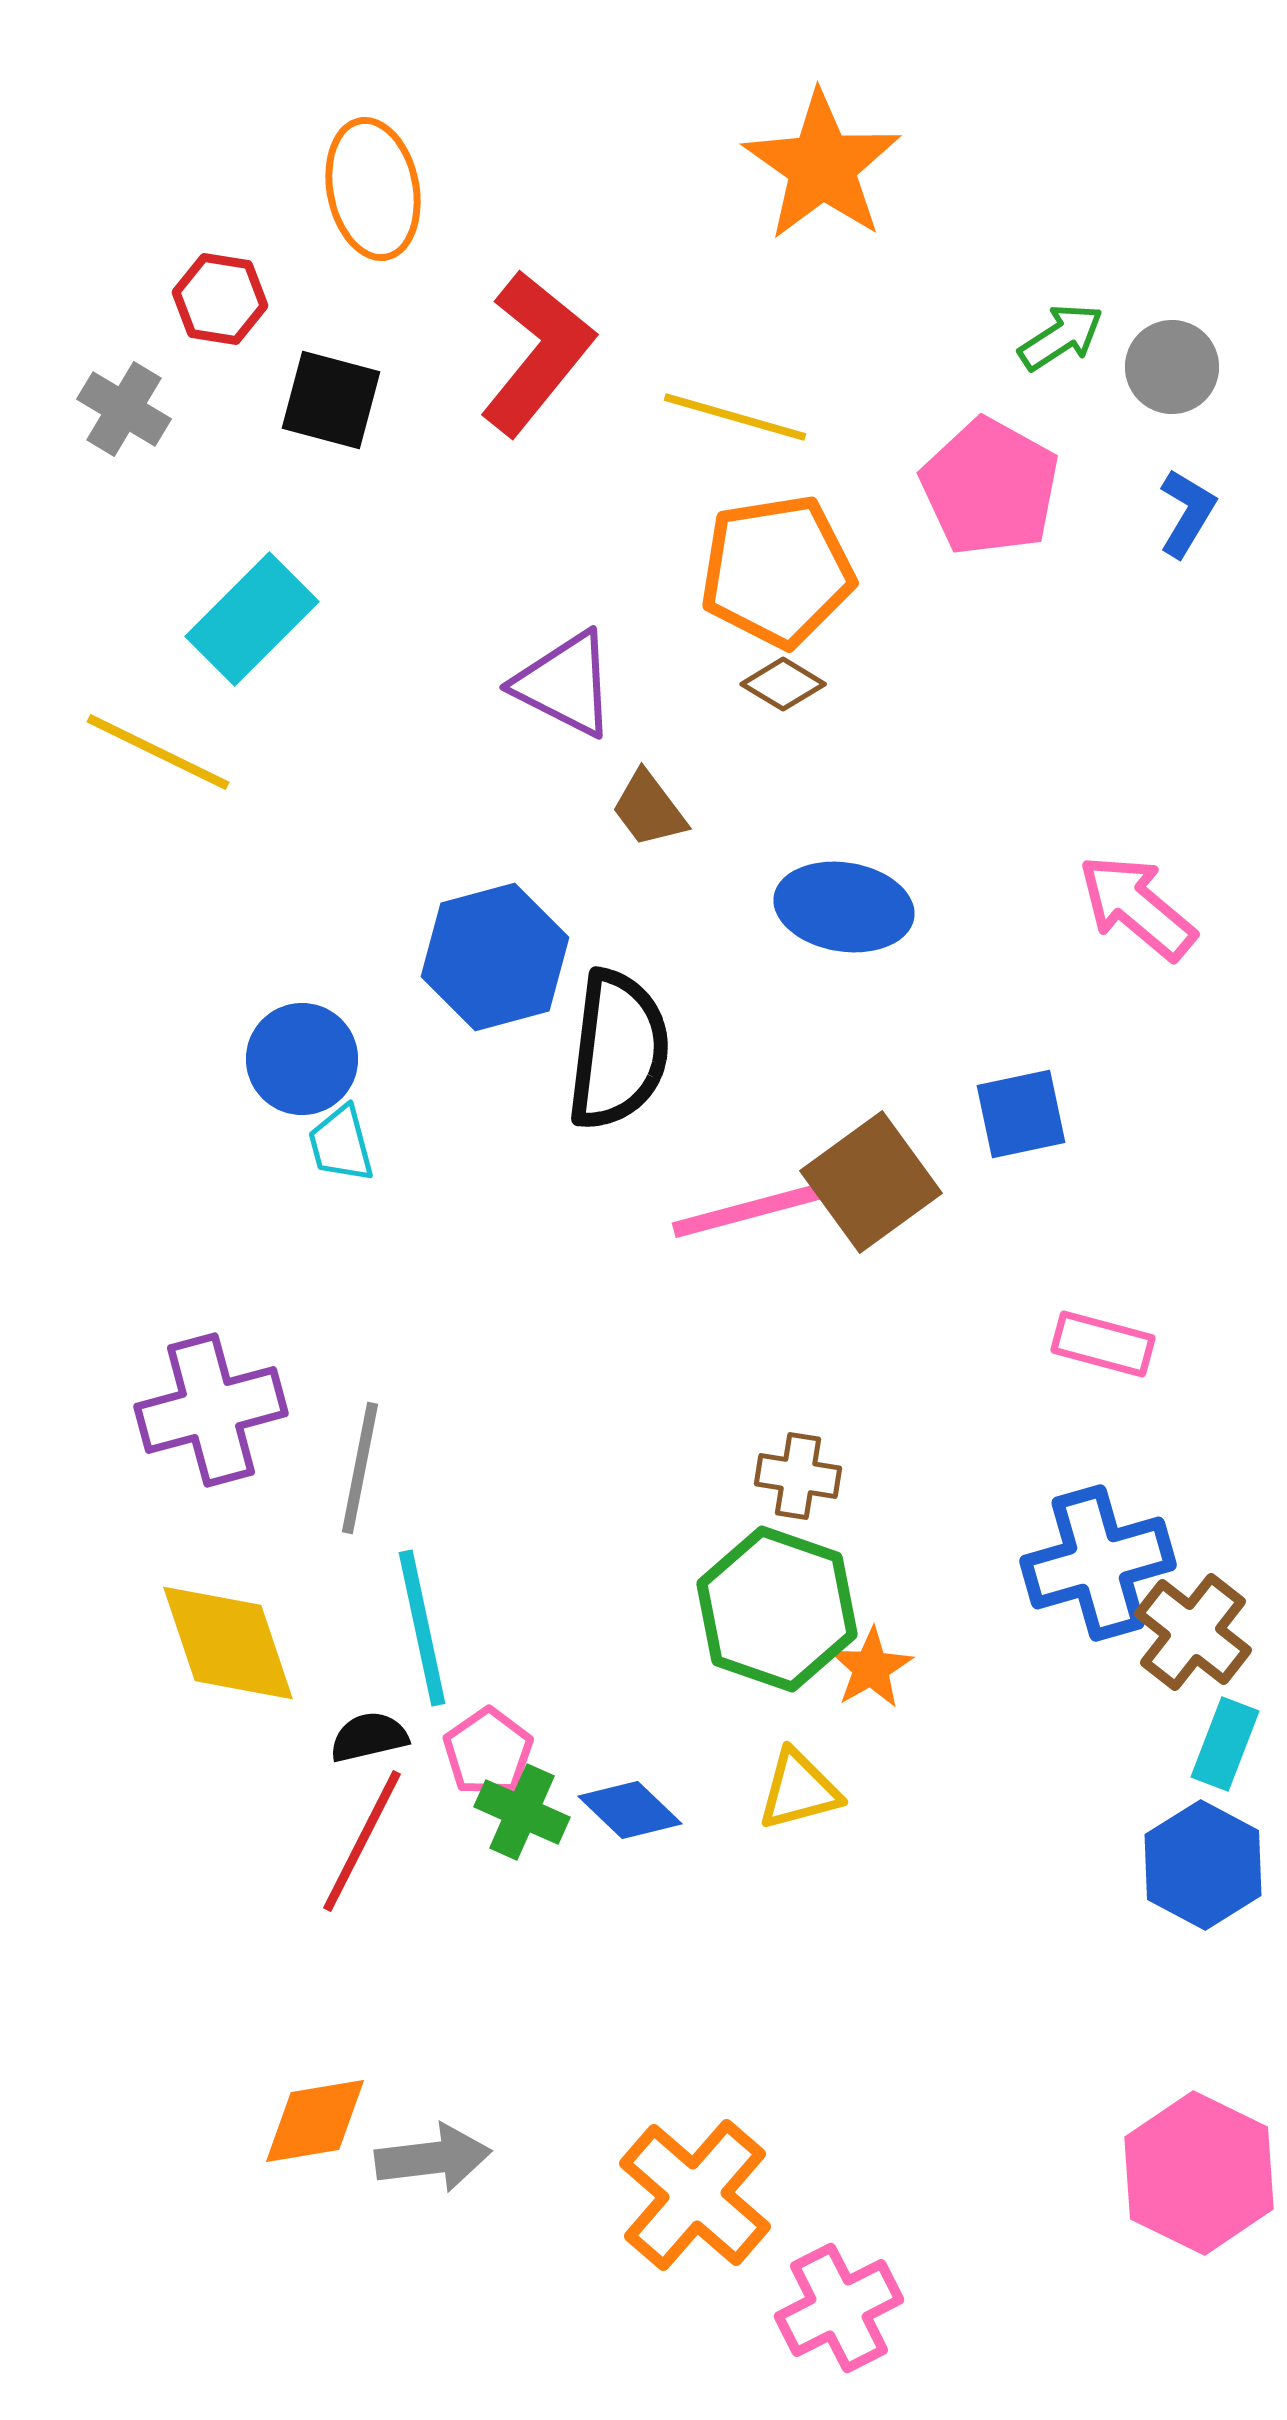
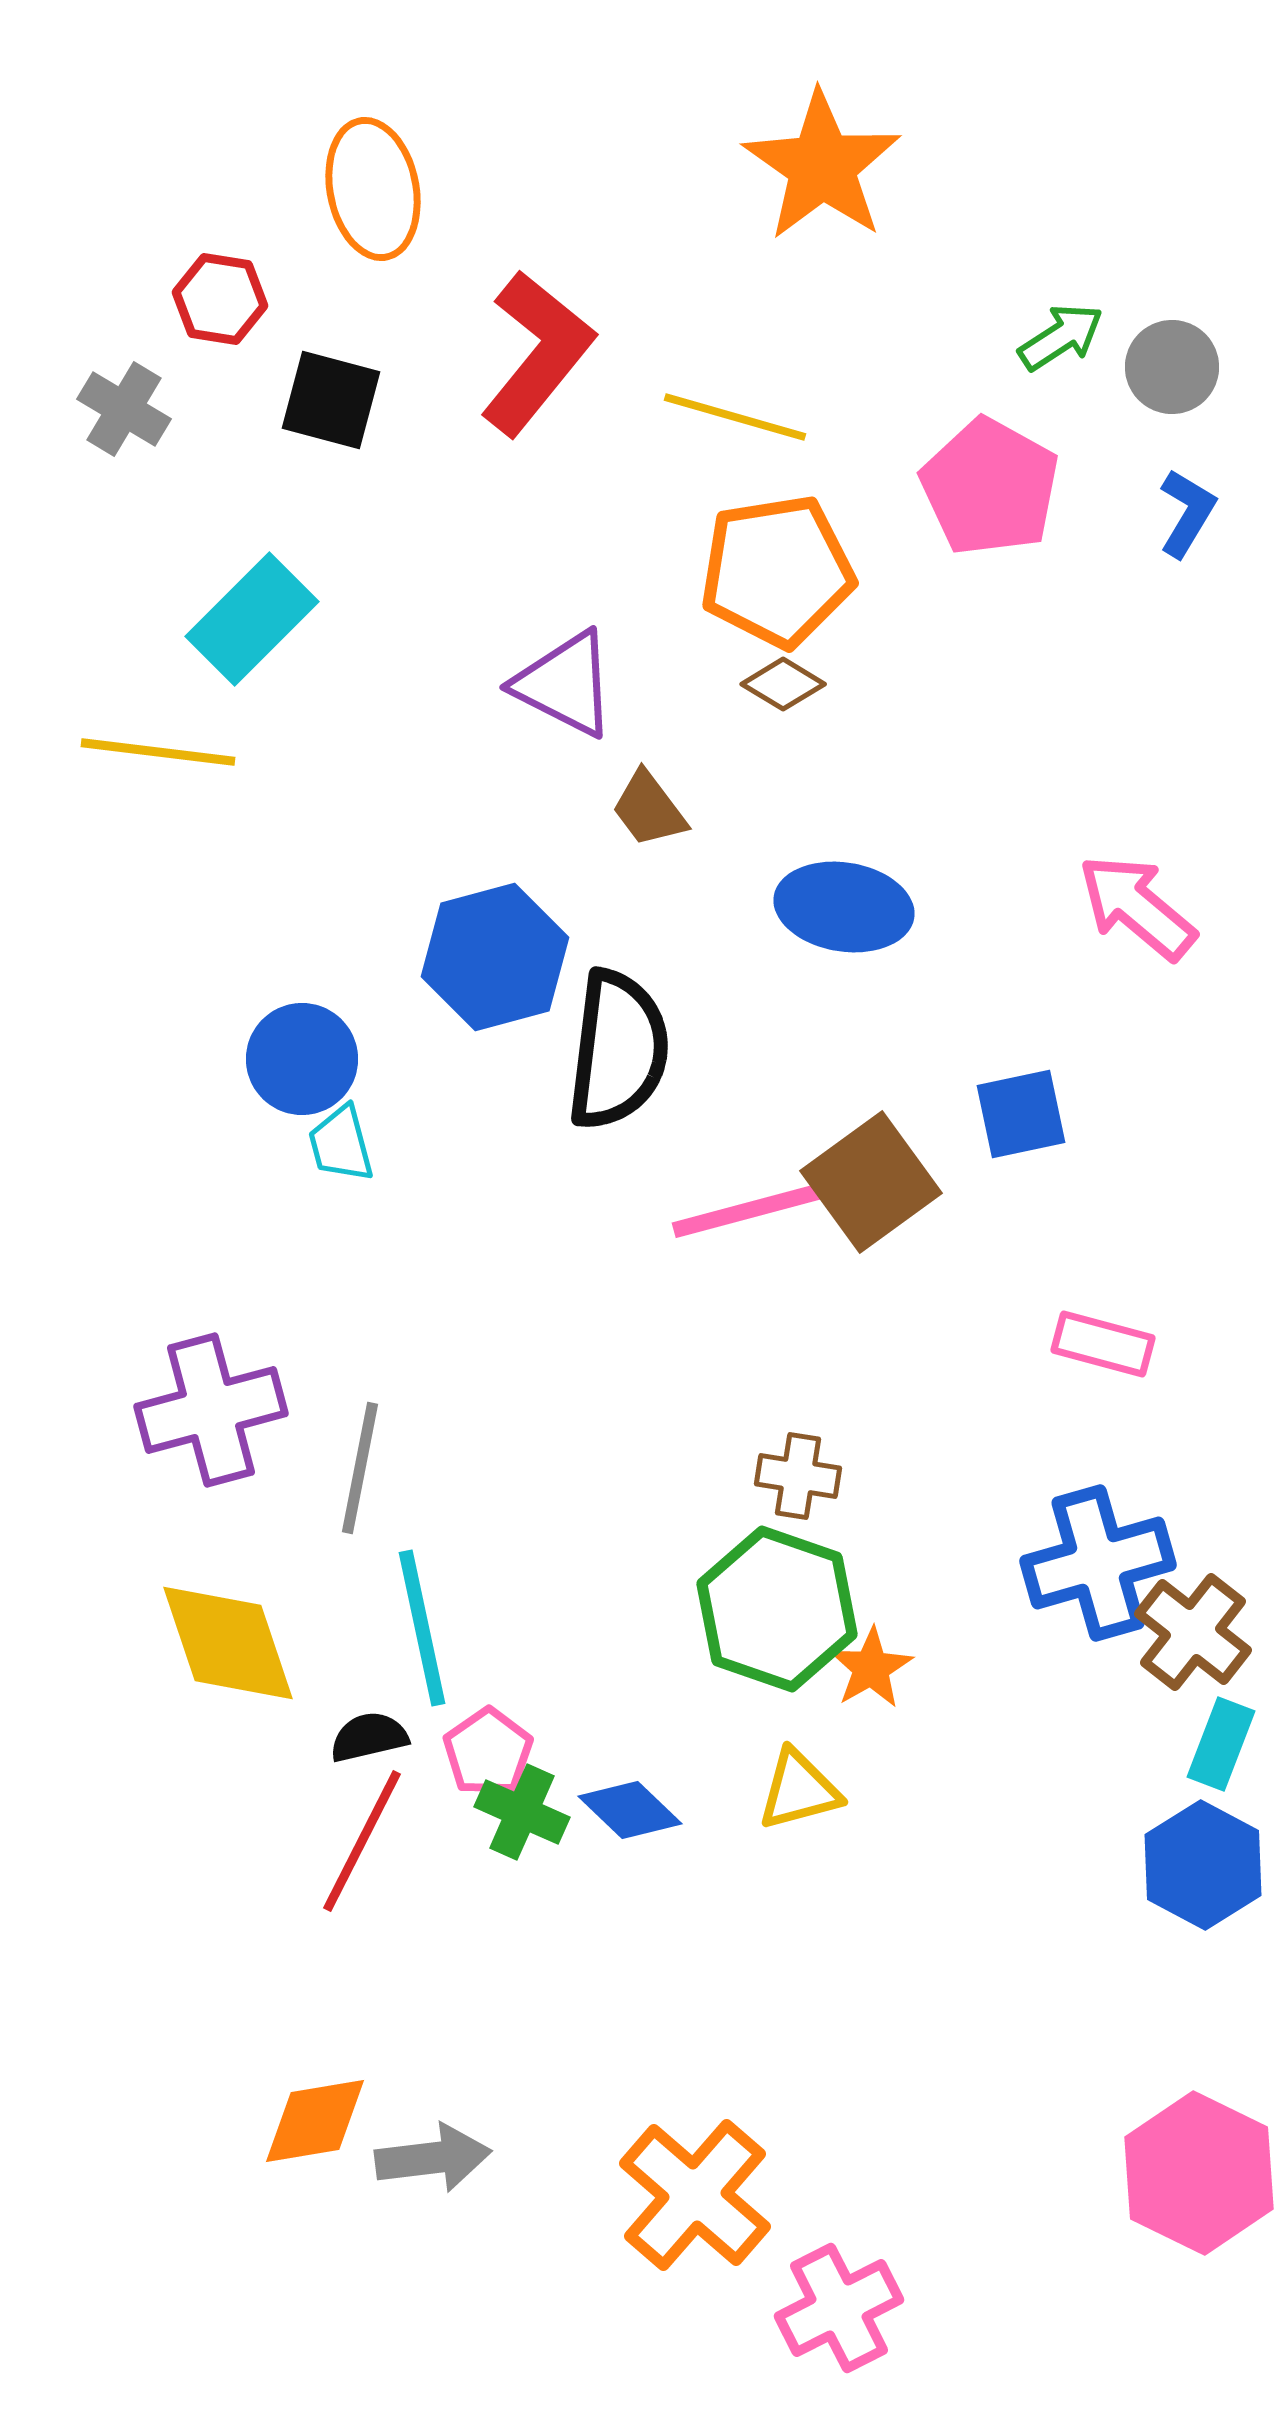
yellow line at (158, 752): rotated 19 degrees counterclockwise
cyan rectangle at (1225, 1744): moved 4 px left
